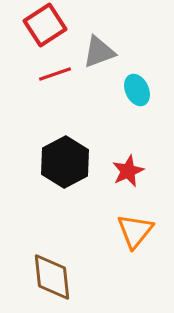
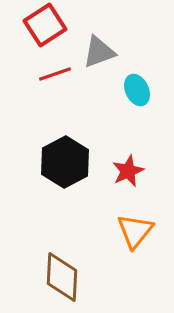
brown diamond: moved 10 px right; rotated 9 degrees clockwise
